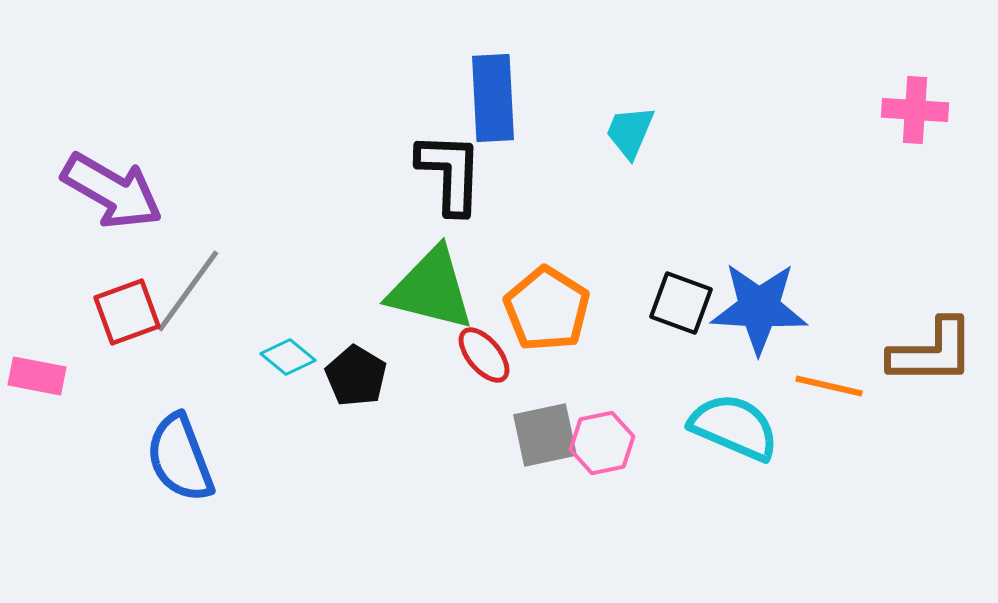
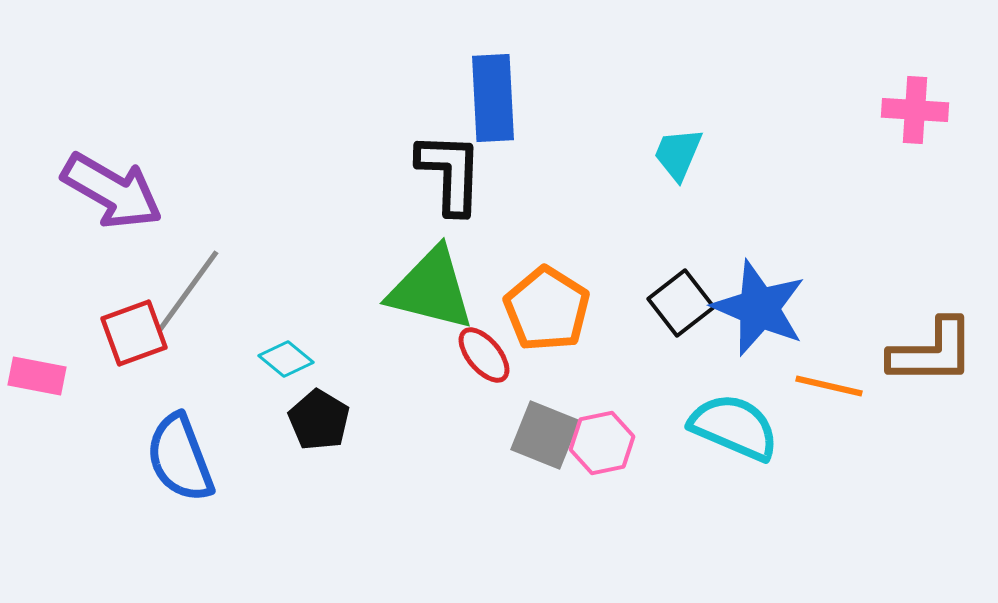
cyan trapezoid: moved 48 px right, 22 px down
black square: rotated 32 degrees clockwise
blue star: rotated 20 degrees clockwise
red square: moved 7 px right, 21 px down
cyan diamond: moved 2 px left, 2 px down
black pentagon: moved 37 px left, 44 px down
gray square: rotated 34 degrees clockwise
